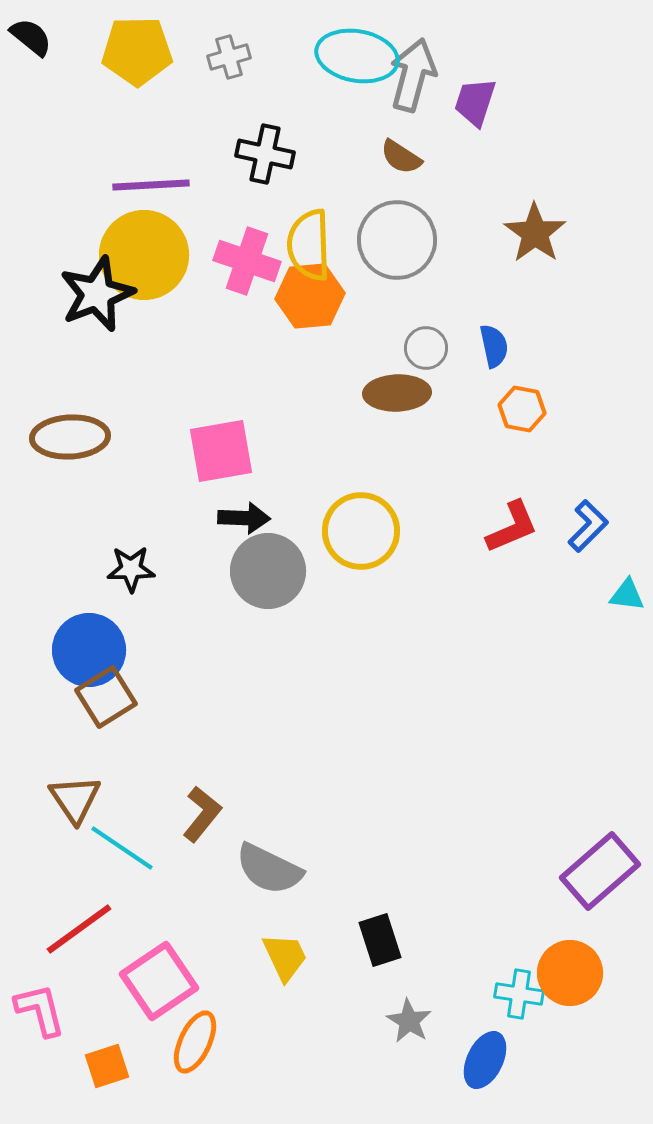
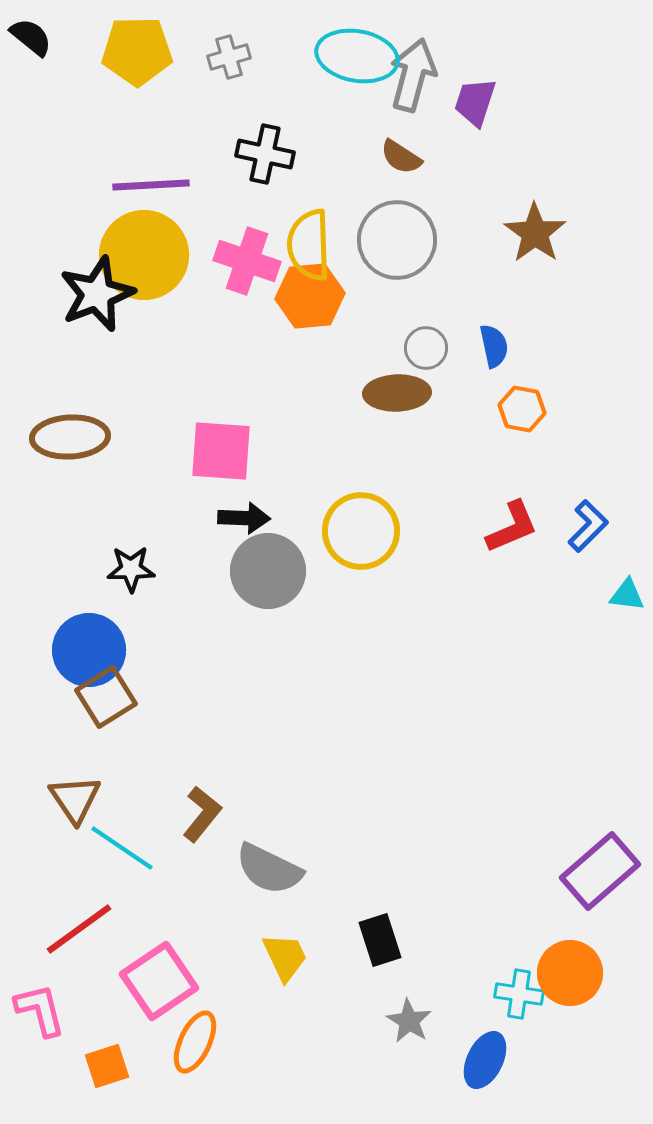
pink square at (221, 451): rotated 14 degrees clockwise
